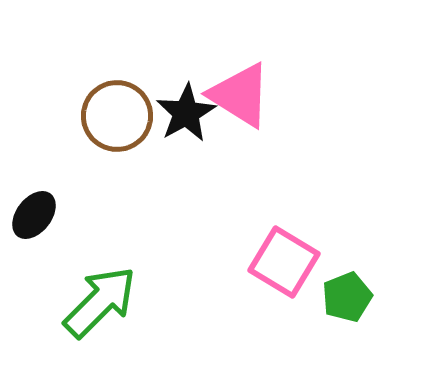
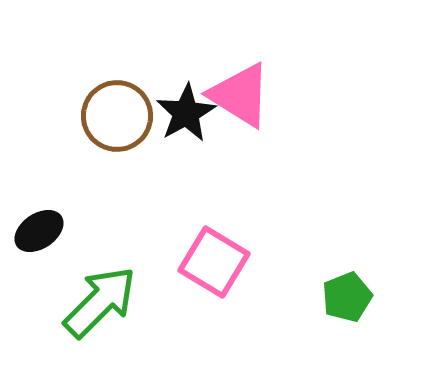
black ellipse: moved 5 px right, 16 px down; rotated 18 degrees clockwise
pink square: moved 70 px left
